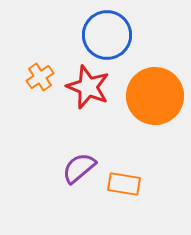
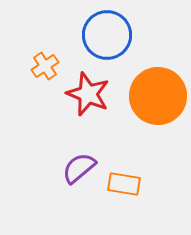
orange cross: moved 5 px right, 11 px up
red star: moved 7 px down
orange circle: moved 3 px right
